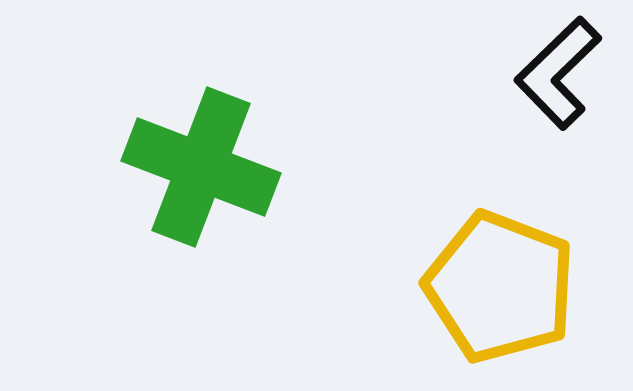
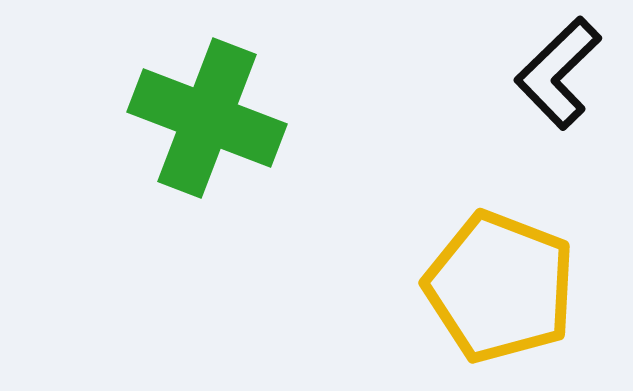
green cross: moved 6 px right, 49 px up
